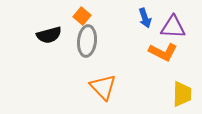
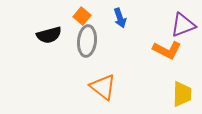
blue arrow: moved 25 px left
purple triangle: moved 10 px right, 2 px up; rotated 24 degrees counterclockwise
orange L-shape: moved 4 px right, 2 px up
orange triangle: rotated 8 degrees counterclockwise
